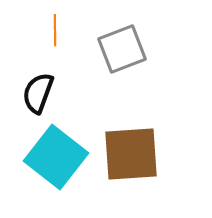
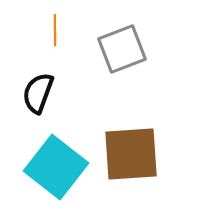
cyan square: moved 10 px down
